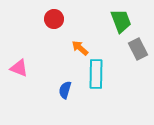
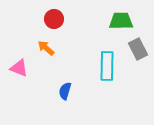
green trapezoid: rotated 70 degrees counterclockwise
orange arrow: moved 34 px left
cyan rectangle: moved 11 px right, 8 px up
blue semicircle: moved 1 px down
